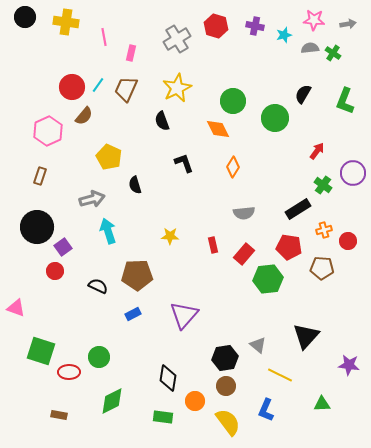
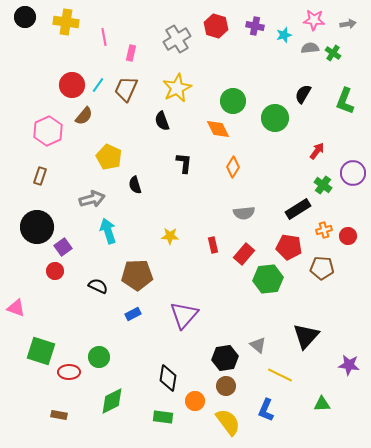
red circle at (72, 87): moved 2 px up
black L-shape at (184, 163): rotated 25 degrees clockwise
red circle at (348, 241): moved 5 px up
